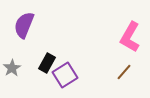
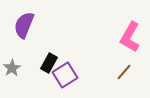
black rectangle: moved 2 px right
